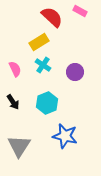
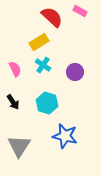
cyan hexagon: rotated 20 degrees counterclockwise
